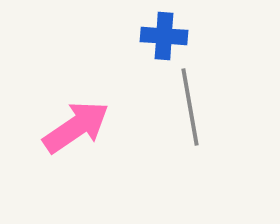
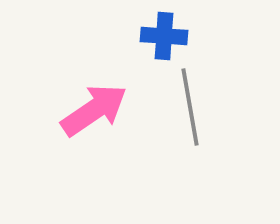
pink arrow: moved 18 px right, 17 px up
